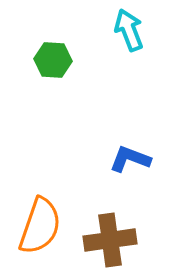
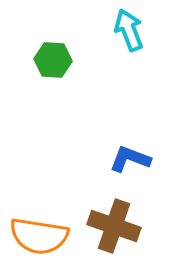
orange semicircle: moved 1 px left, 10 px down; rotated 80 degrees clockwise
brown cross: moved 4 px right, 14 px up; rotated 27 degrees clockwise
